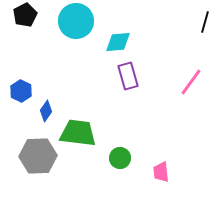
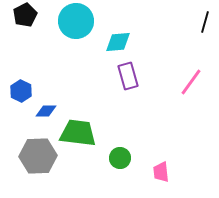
blue diamond: rotated 55 degrees clockwise
